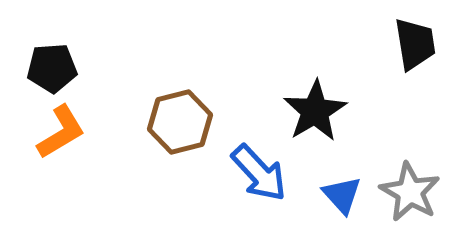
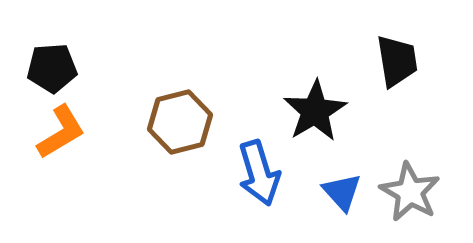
black trapezoid: moved 18 px left, 17 px down
blue arrow: rotated 26 degrees clockwise
blue triangle: moved 3 px up
